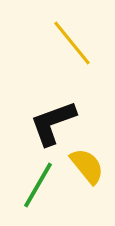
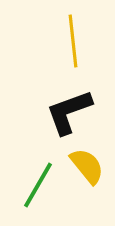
yellow line: moved 1 px right, 2 px up; rotated 33 degrees clockwise
black L-shape: moved 16 px right, 11 px up
